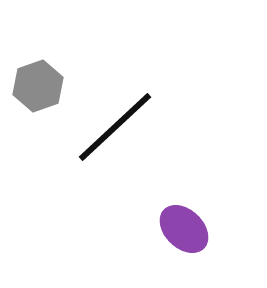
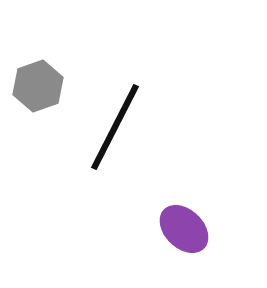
black line: rotated 20 degrees counterclockwise
